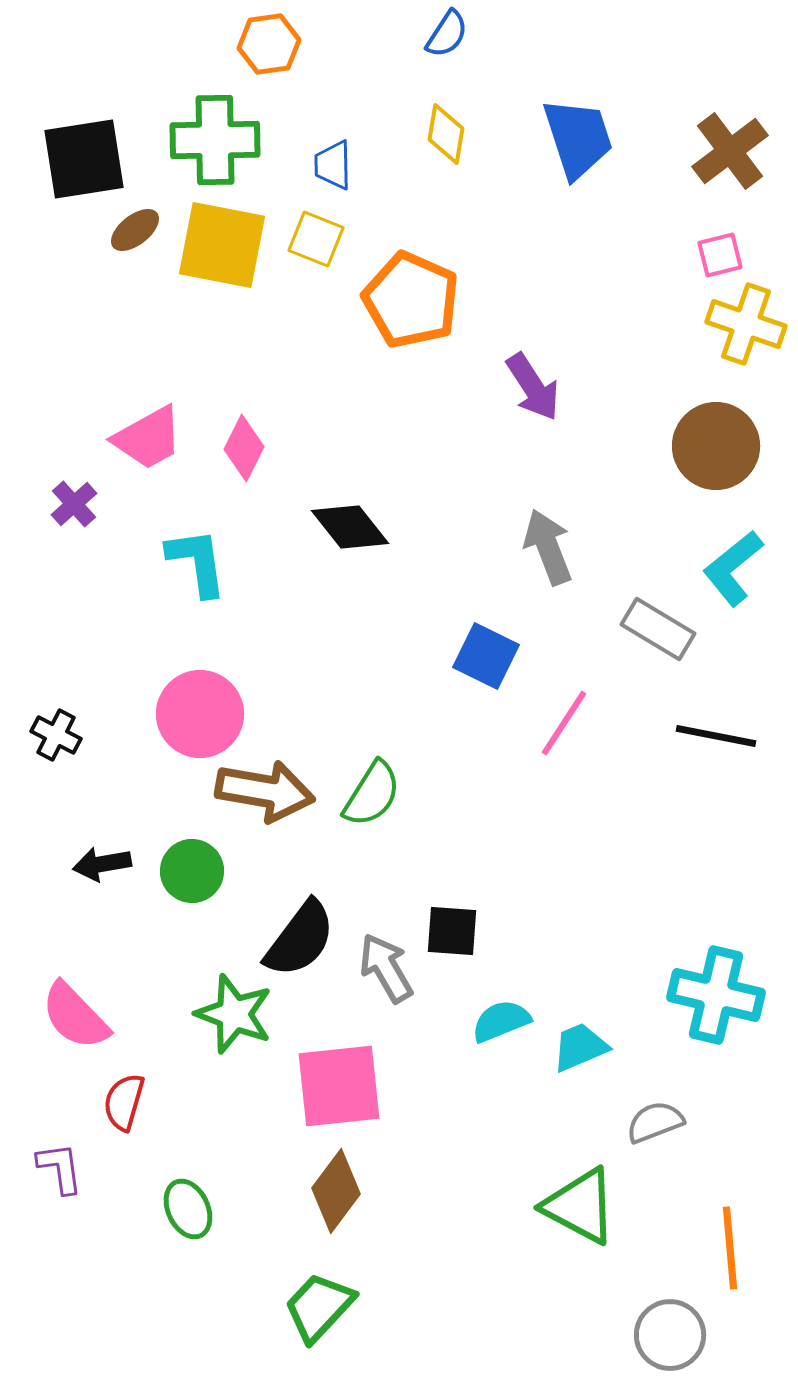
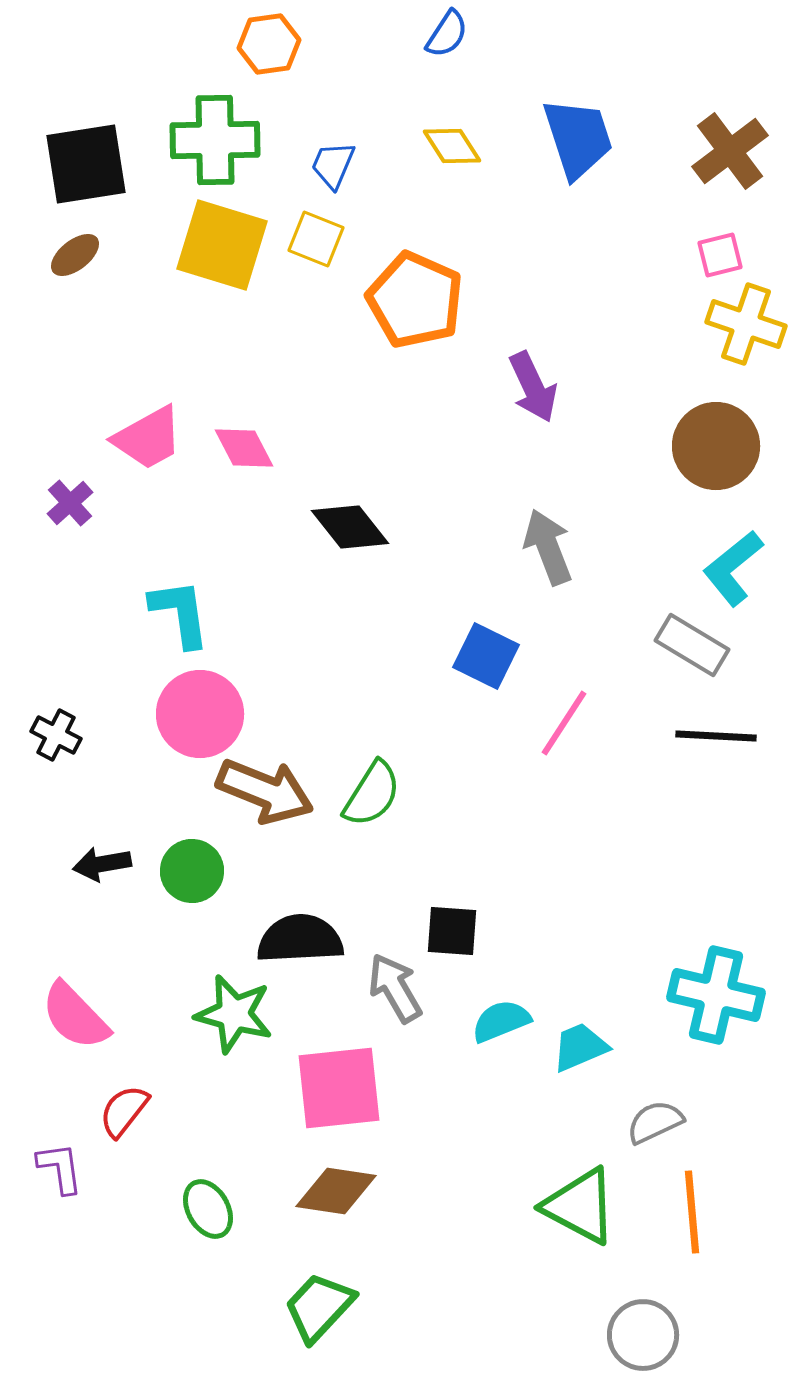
yellow diamond at (446, 134): moved 6 px right, 12 px down; rotated 42 degrees counterclockwise
black square at (84, 159): moved 2 px right, 5 px down
blue trapezoid at (333, 165): rotated 24 degrees clockwise
brown ellipse at (135, 230): moved 60 px left, 25 px down
yellow square at (222, 245): rotated 6 degrees clockwise
orange pentagon at (411, 300): moved 4 px right
purple arrow at (533, 387): rotated 8 degrees clockwise
pink diamond at (244, 448): rotated 54 degrees counterclockwise
purple cross at (74, 504): moved 4 px left, 1 px up
cyan L-shape at (197, 562): moved 17 px left, 51 px down
gray rectangle at (658, 629): moved 34 px right, 16 px down
black line at (716, 736): rotated 8 degrees counterclockwise
brown arrow at (265, 791): rotated 12 degrees clockwise
black semicircle at (300, 939): rotated 130 degrees counterclockwise
gray arrow at (386, 968): moved 9 px right, 20 px down
green star at (234, 1014): rotated 6 degrees counterclockwise
pink square at (339, 1086): moved 2 px down
red semicircle at (124, 1102): moved 9 px down; rotated 22 degrees clockwise
gray semicircle at (655, 1122): rotated 4 degrees counterclockwise
brown diamond at (336, 1191): rotated 62 degrees clockwise
green ellipse at (188, 1209): moved 20 px right; rotated 4 degrees counterclockwise
orange line at (730, 1248): moved 38 px left, 36 px up
gray circle at (670, 1335): moved 27 px left
